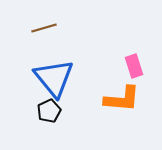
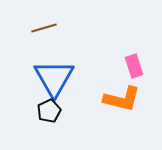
blue triangle: rotated 9 degrees clockwise
orange L-shape: rotated 9 degrees clockwise
